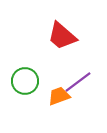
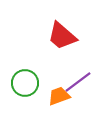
green circle: moved 2 px down
